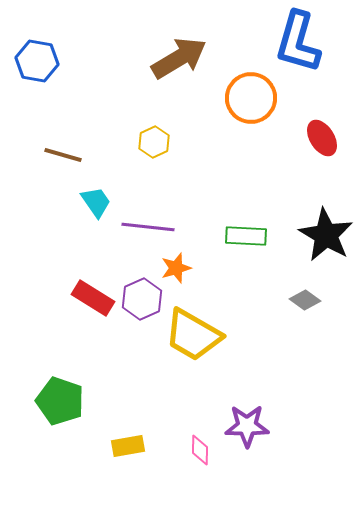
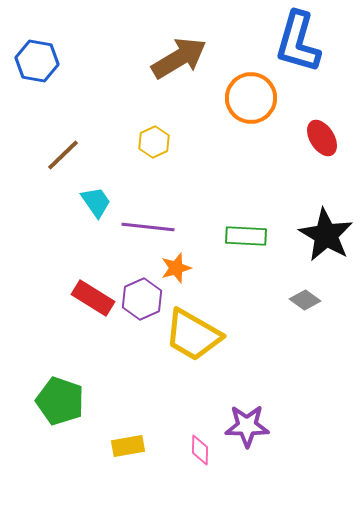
brown line: rotated 60 degrees counterclockwise
